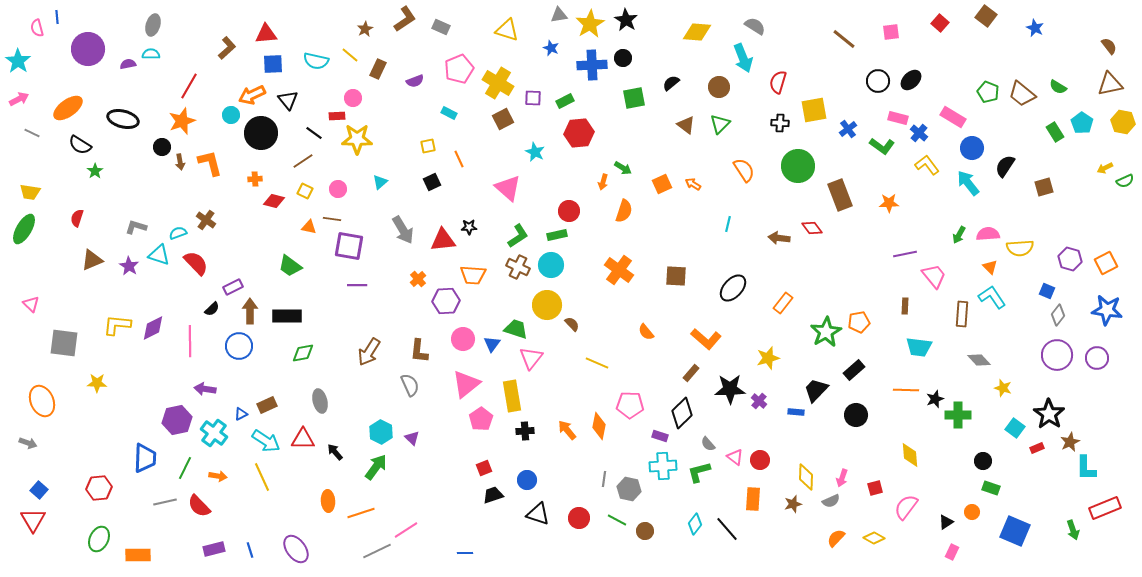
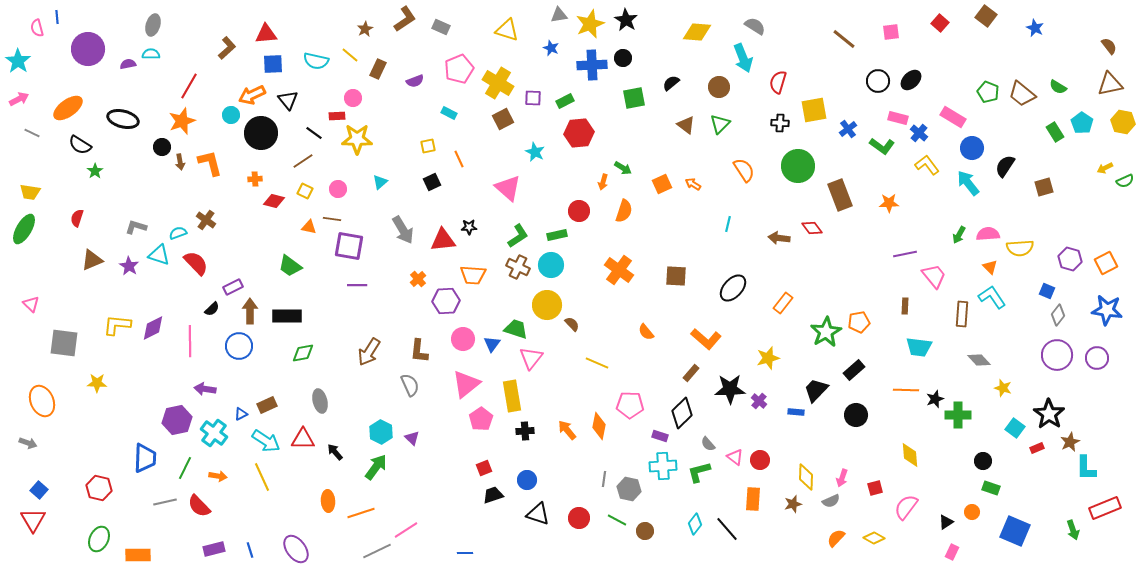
yellow star at (590, 24): rotated 8 degrees clockwise
red circle at (569, 211): moved 10 px right
red hexagon at (99, 488): rotated 20 degrees clockwise
